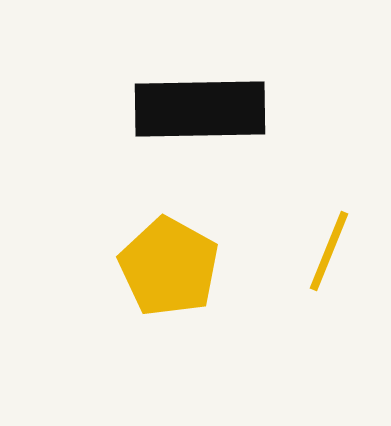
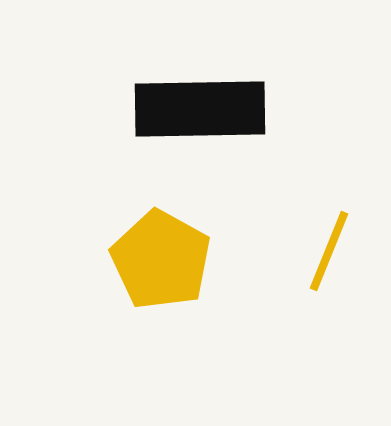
yellow pentagon: moved 8 px left, 7 px up
